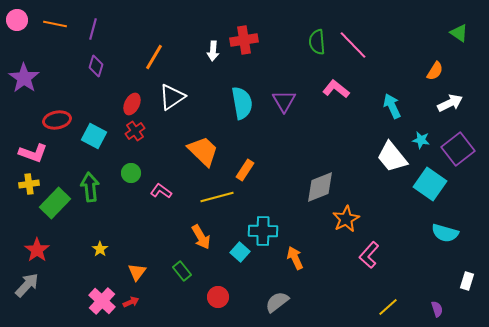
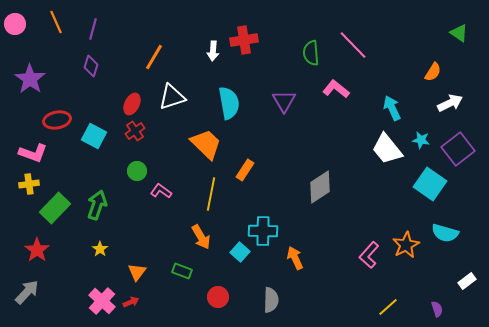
pink circle at (17, 20): moved 2 px left, 4 px down
orange line at (55, 24): moved 1 px right, 2 px up; rotated 55 degrees clockwise
green semicircle at (317, 42): moved 6 px left, 11 px down
purple diamond at (96, 66): moved 5 px left
orange semicircle at (435, 71): moved 2 px left, 1 px down
purple star at (24, 78): moved 6 px right, 1 px down
white triangle at (172, 97): rotated 16 degrees clockwise
cyan semicircle at (242, 103): moved 13 px left
cyan arrow at (392, 106): moved 2 px down
orange trapezoid at (203, 151): moved 3 px right, 7 px up
white trapezoid at (392, 157): moved 5 px left, 8 px up
green circle at (131, 173): moved 6 px right, 2 px up
green arrow at (90, 187): moved 7 px right, 18 px down; rotated 24 degrees clockwise
gray diamond at (320, 187): rotated 12 degrees counterclockwise
yellow line at (217, 197): moved 6 px left, 3 px up; rotated 64 degrees counterclockwise
green rectangle at (55, 203): moved 5 px down
orange star at (346, 219): moved 60 px right, 26 px down
green rectangle at (182, 271): rotated 30 degrees counterclockwise
white rectangle at (467, 281): rotated 36 degrees clockwise
gray arrow at (27, 285): moved 7 px down
gray semicircle at (277, 302): moved 6 px left, 2 px up; rotated 130 degrees clockwise
